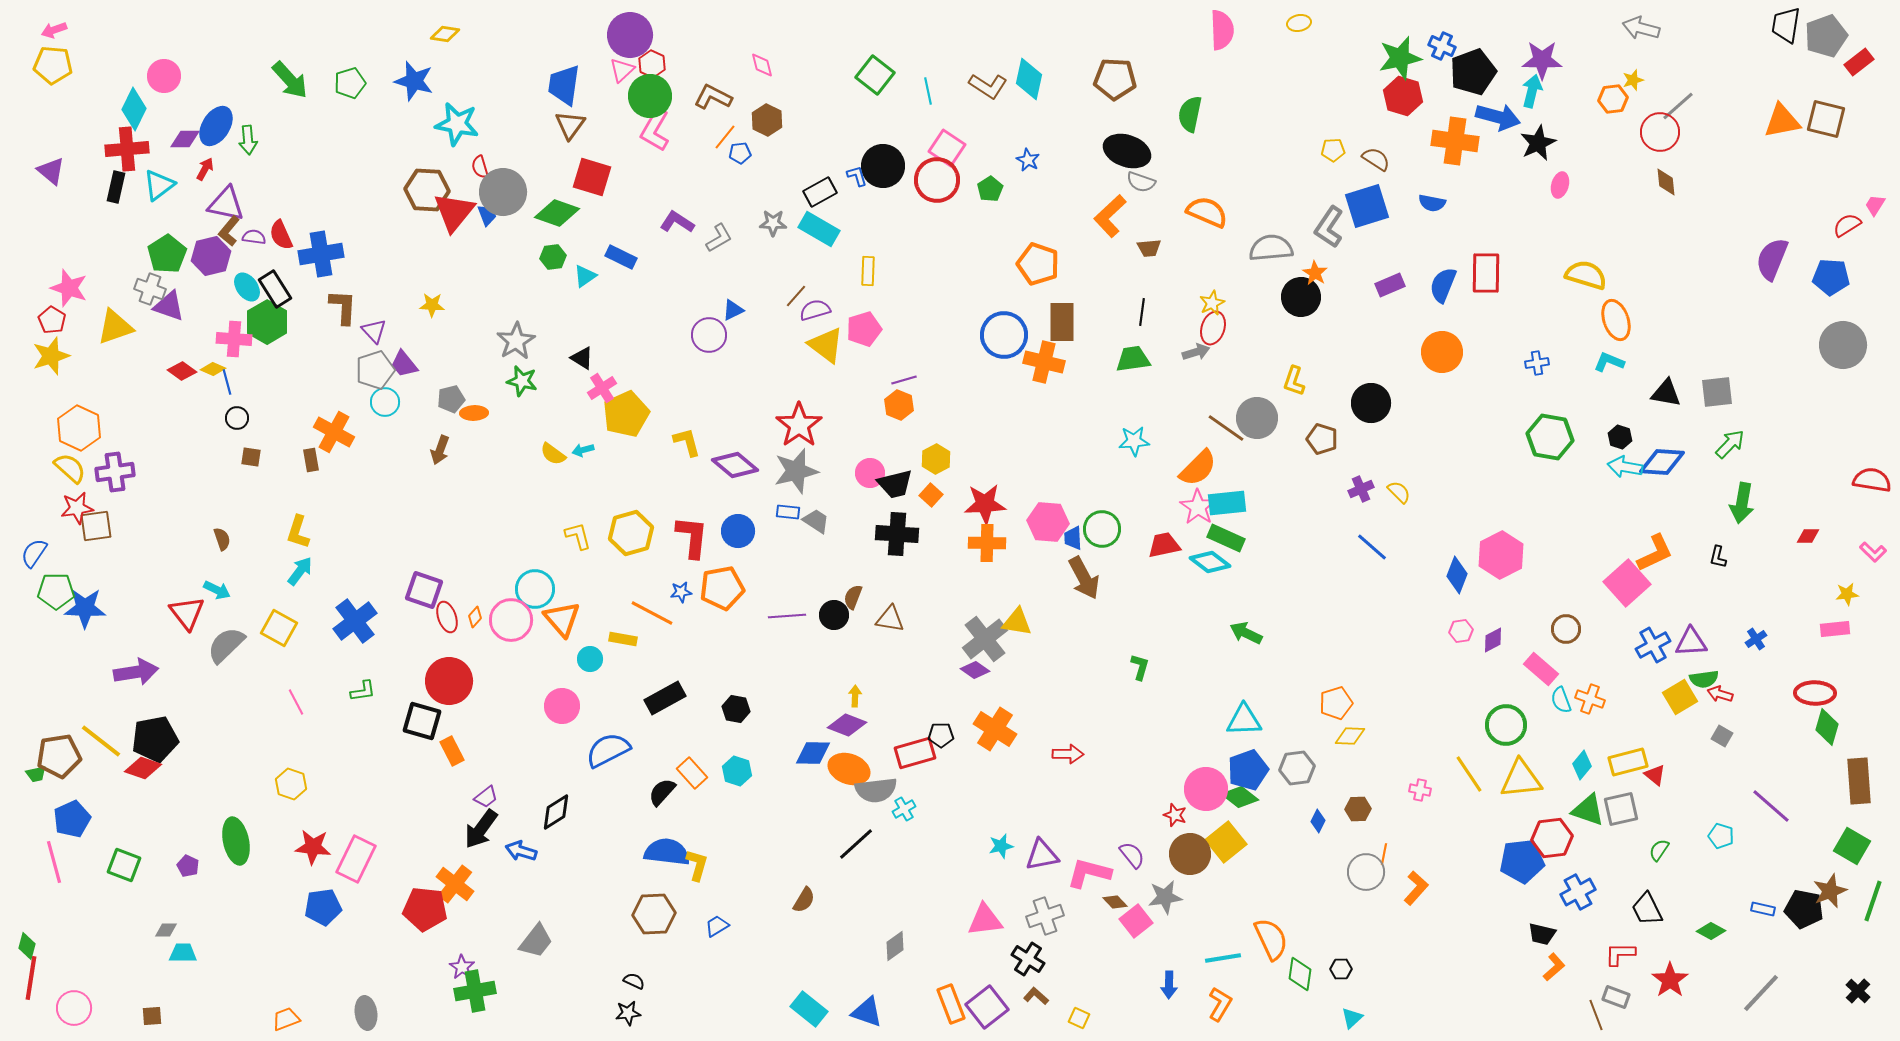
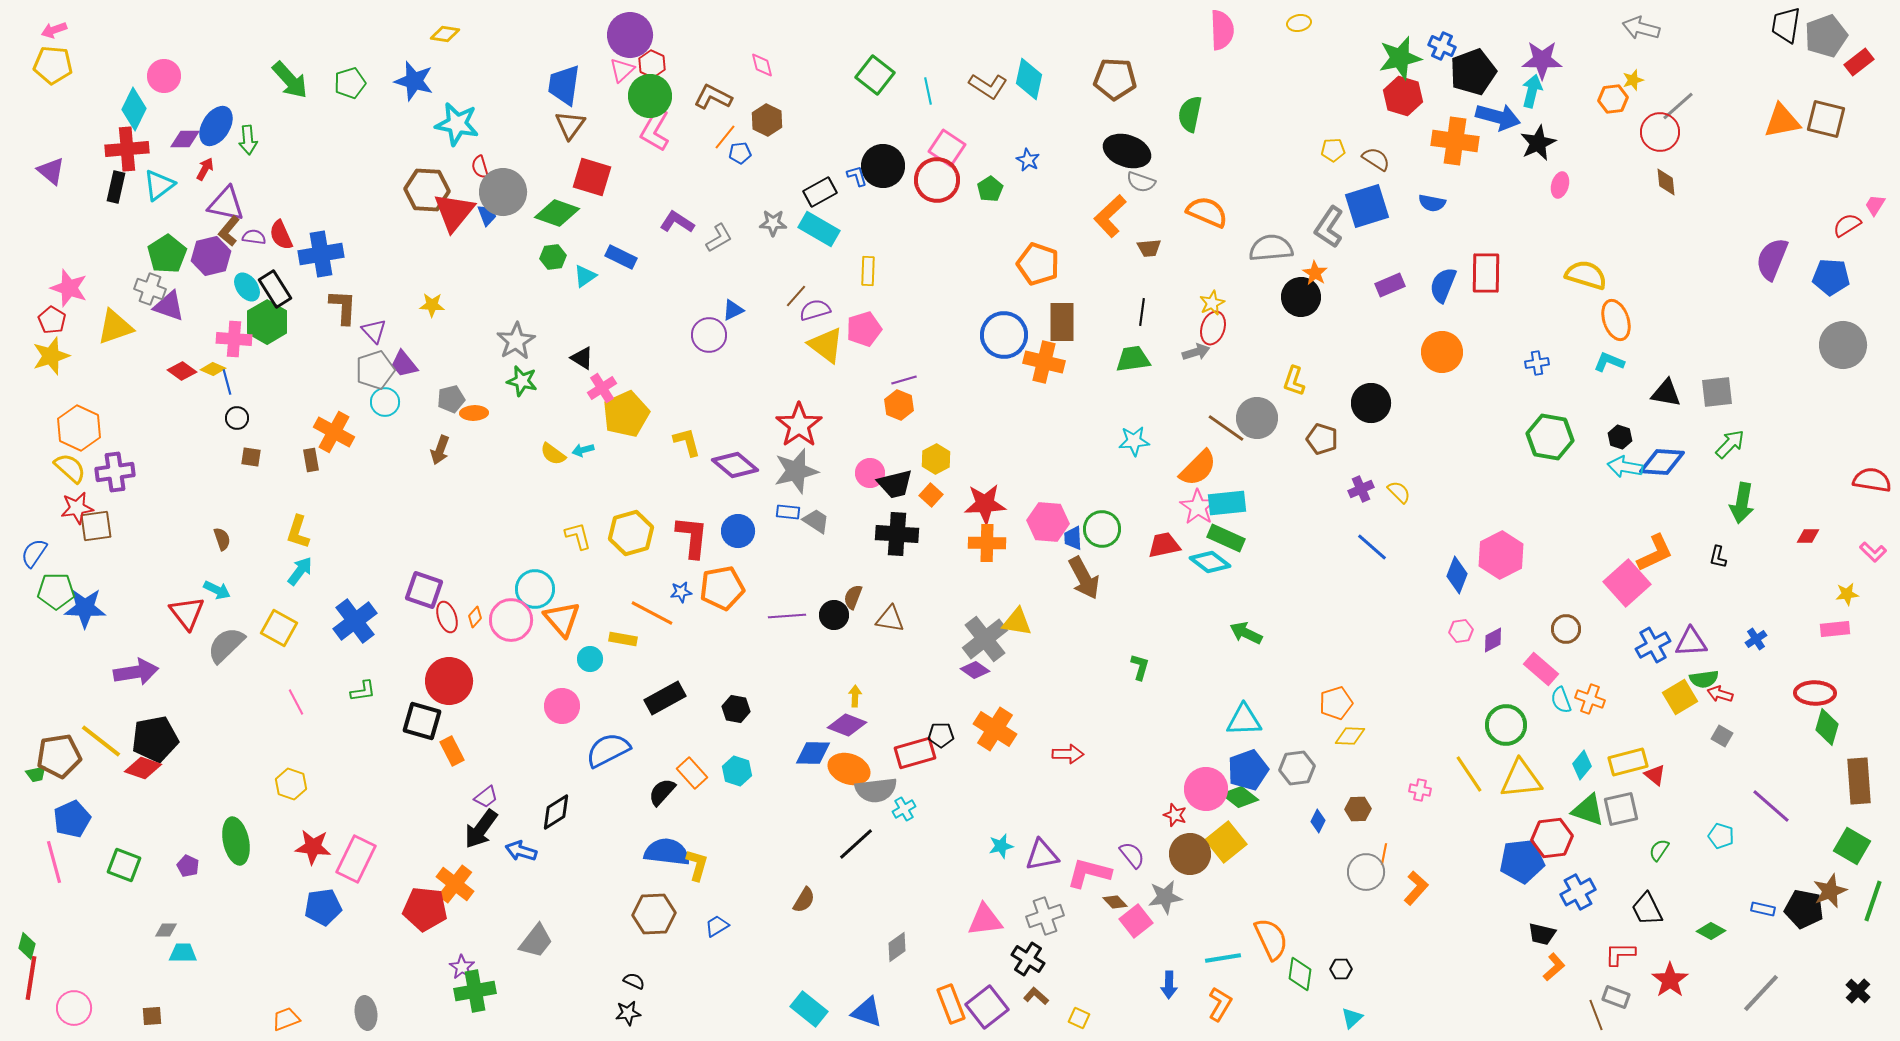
gray diamond at (895, 946): moved 2 px right, 1 px down
